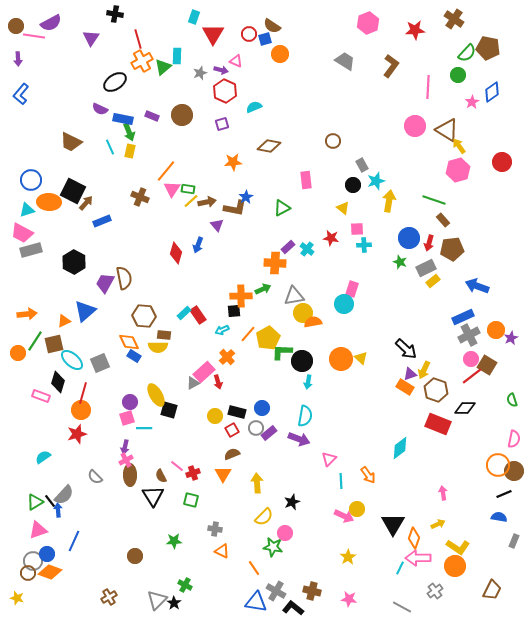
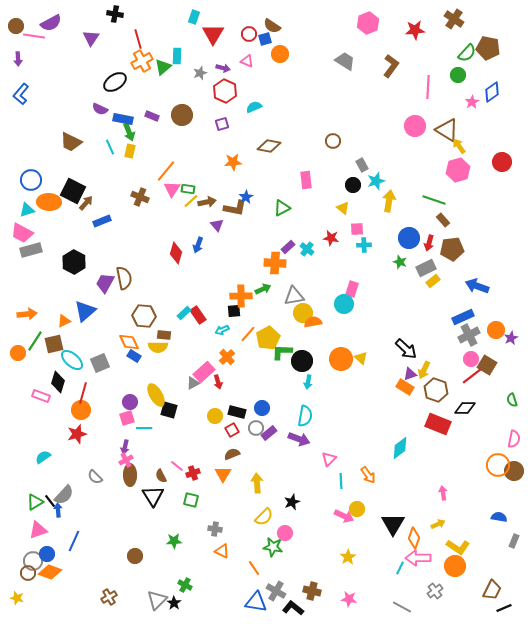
pink triangle at (236, 61): moved 11 px right
purple arrow at (221, 70): moved 2 px right, 2 px up
black line at (504, 494): moved 114 px down
